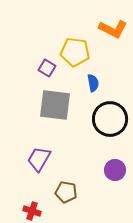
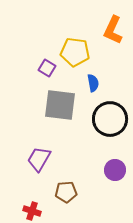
orange L-shape: moved 1 px down; rotated 88 degrees clockwise
gray square: moved 5 px right
brown pentagon: rotated 15 degrees counterclockwise
